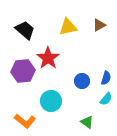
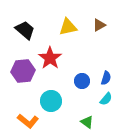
red star: moved 2 px right
orange L-shape: moved 3 px right
